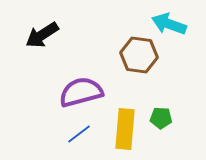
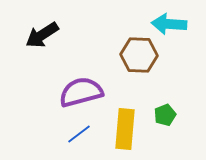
cyan arrow: rotated 16 degrees counterclockwise
brown hexagon: rotated 6 degrees counterclockwise
green pentagon: moved 4 px right, 3 px up; rotated 25 degrees counterclockwise
